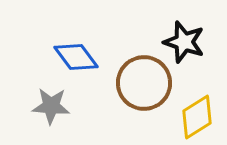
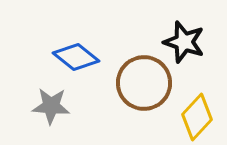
blue diamond: rotated 15 degrees counterclockwise
yellow diamond: rotated 15 degrees counterclockwise
